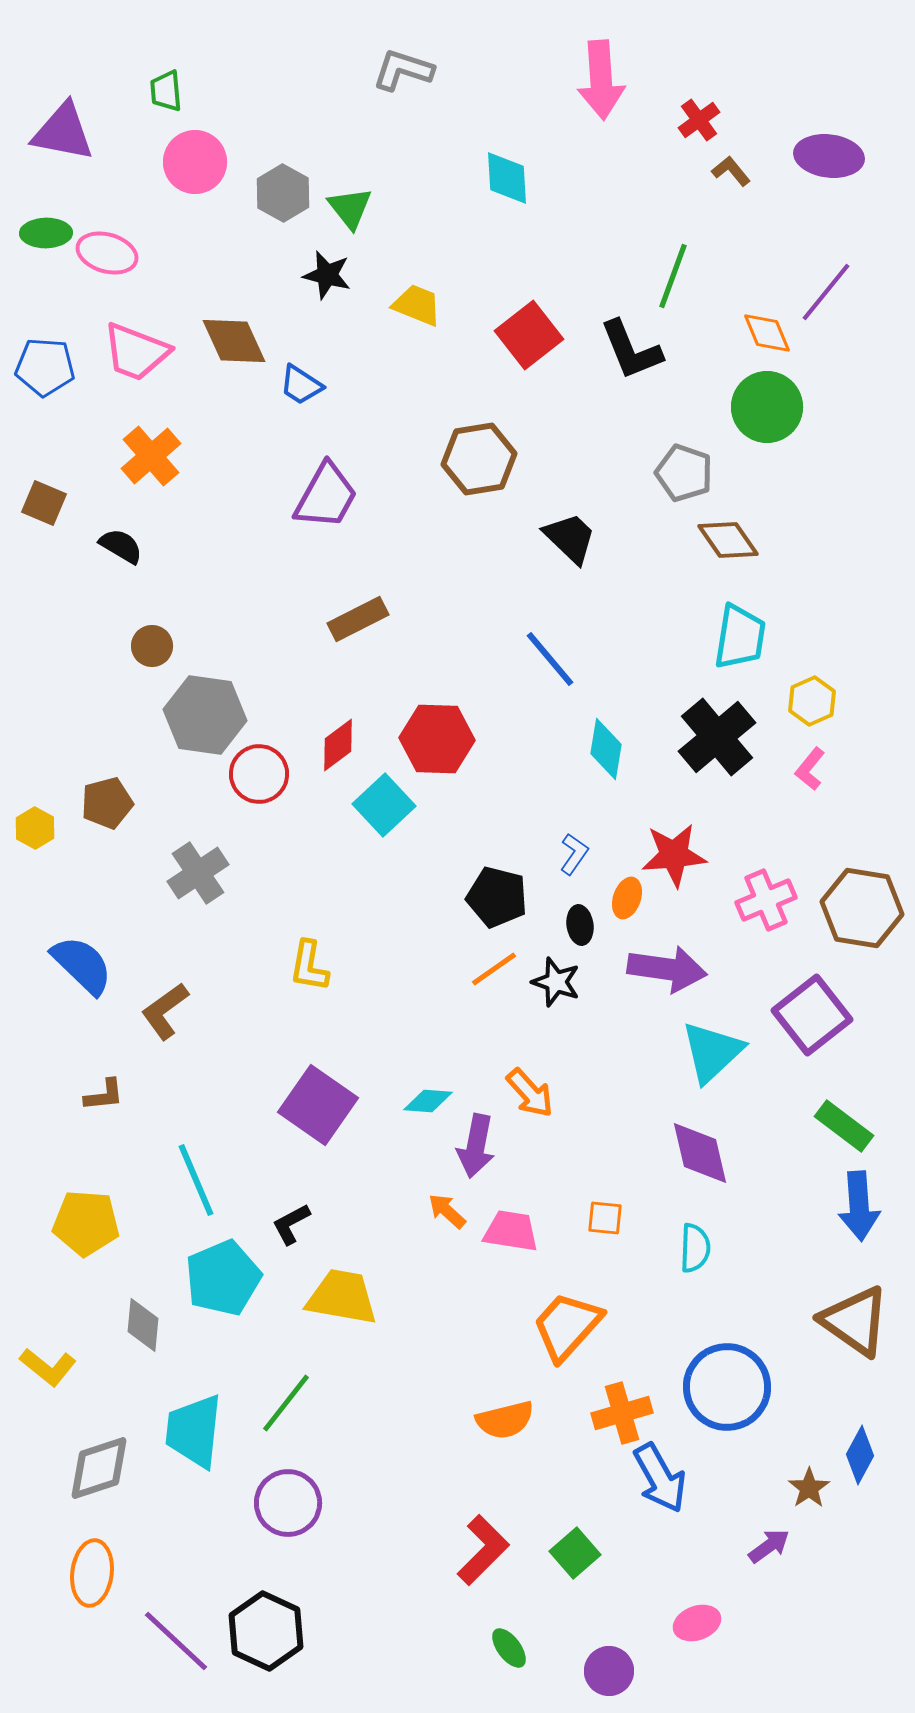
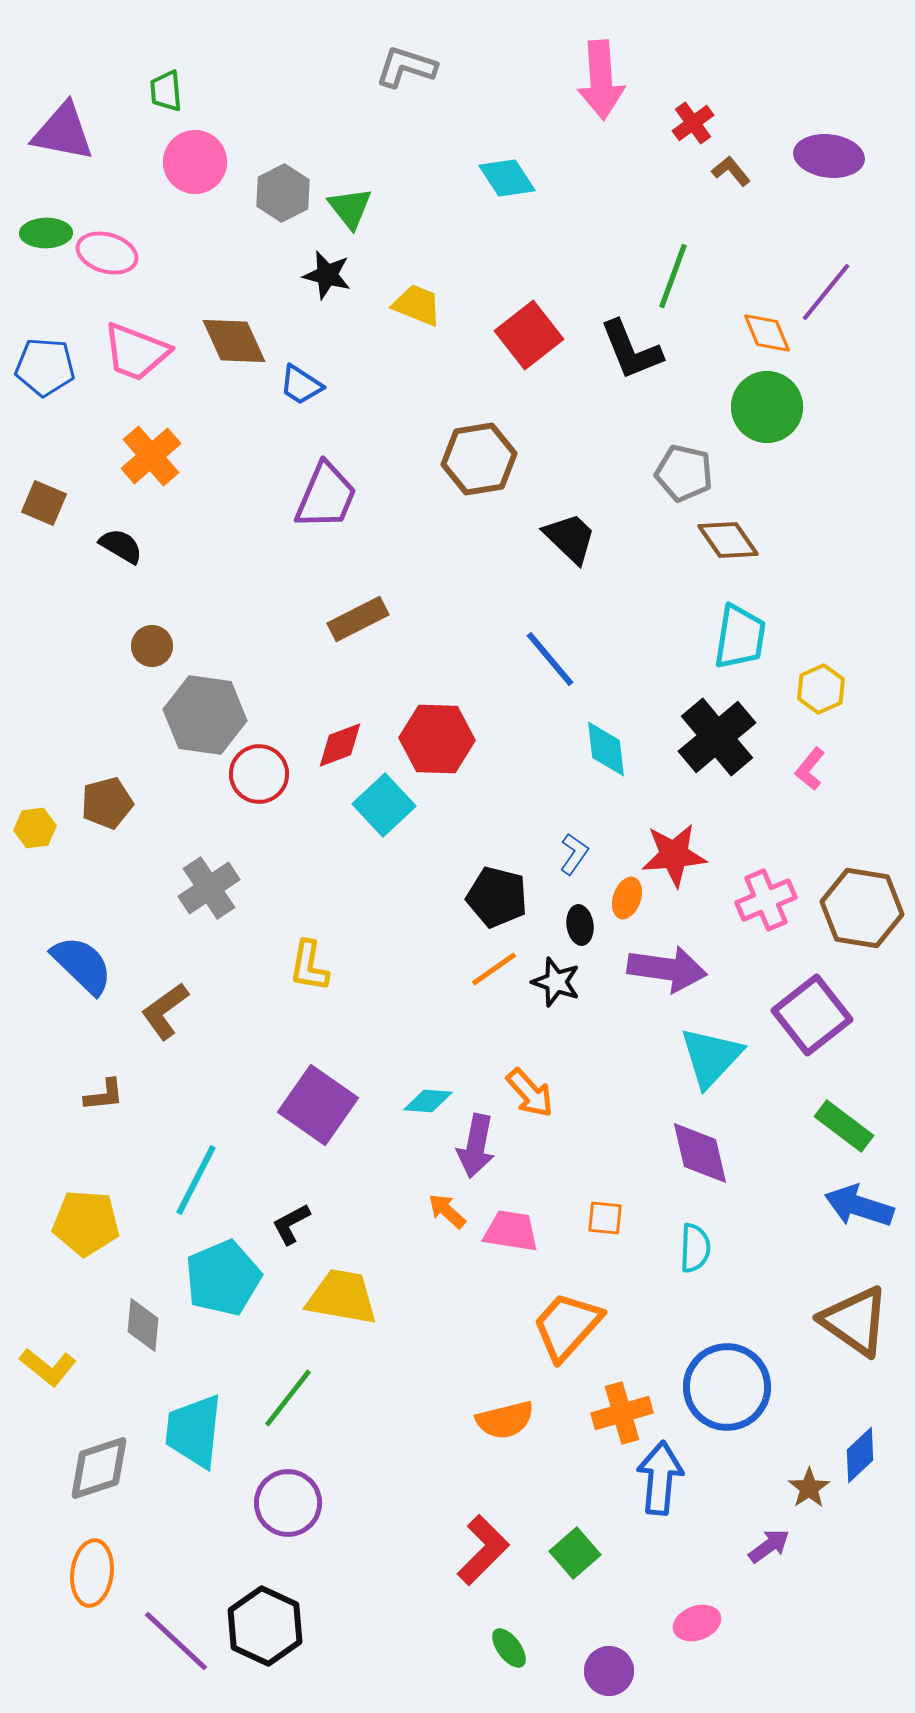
gray L-shape at (403, 70): moved 3 px right, 3 px up
red cross at (699, 120): moved 6 px left, 3 px down
cyan diamond at (507, 178): rotated 30 degrees counterclockwise
gray hexagon at (283, 193): rotated 4 degrees clockwise
gray pentagon at (684, 473): rotated 6 degrees counterclockwise
purple trapezoid at (326, 496): rotated 6 degrees counterclockwise
yellow hexagon at (812, 701): moved 9 px right, 12 px up
red diamond at (338, 745): moved 2 px right; rotated 16 degrees clockwise
cyan diamond at (606, 749): rotated 16 degrees counterclockwise
yellow hexagon at (35, 828): rotated 24 degrees clockwise
gray cross at (198, 873): moved 11 px right, 15 px down
cyan triangle at (712, 1052): moved 1 px left, 5 px down; rotated 4 degrees counterclockwise
cyan line at (196, 1180): rotated 50 degrees clockwise
blue arrow at (859, 1206): rotated 112 degrees clockwise
green line at (286, 1403): moved 2 px right, 5 px up
blue diamond at (860, 1455): rotated 18 degrees clockwise
blue arrow at (660, 1478): rotated 146 degrees counterclockwise
black hexagon at (266, 1631): moved 1 px left, 5 px up
